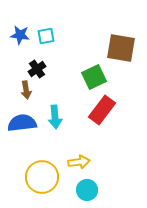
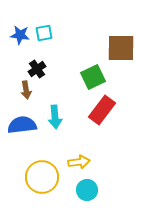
cyan square: moved 2 px left, 3 px up
brown square: rotated 8 degrees counterclockwise
green square: moved 1 px left
blue semicircle: moved 2 px down
